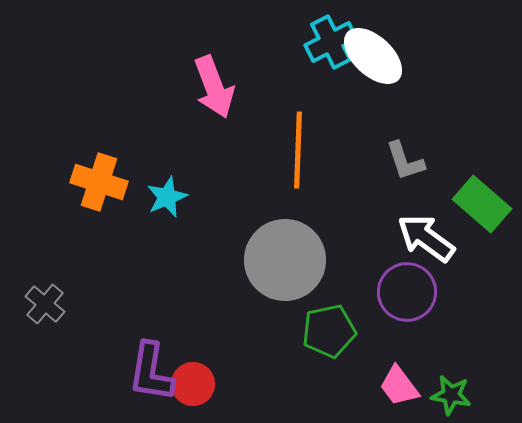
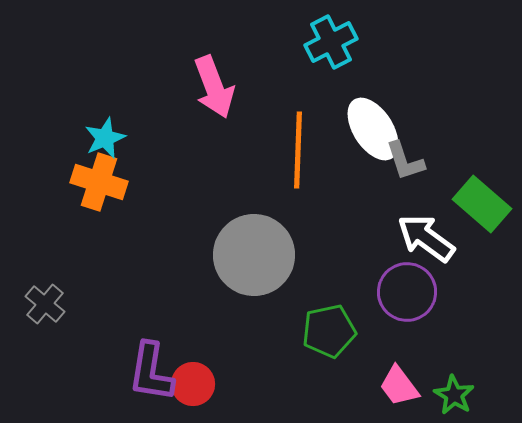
white ellipse: moved 73 px down; rotated 14 degrees clockwise
cyan star: moved 62 px left, 59 px up
gray circle: moved 31 px left, 5 px up
green star: moved 3 px right; rotated 21 degrees clockwise
